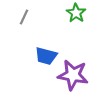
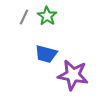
green star: moved 29 px left, 3 px down
blue trapezoid: moved 2 px up
